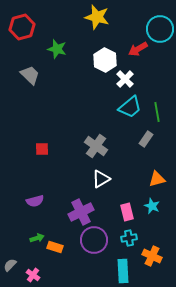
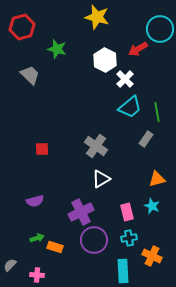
pink cross: moved 4 px right; rotated 32 degrees counterclockwise
